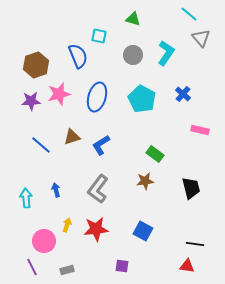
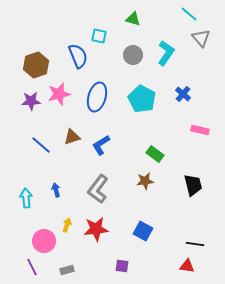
black trapezoid: moved 2 px right, 3 px up
